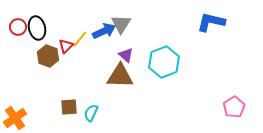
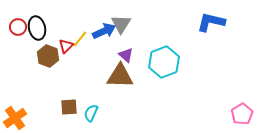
pink pentagon: moved 8 px right, 7 px down
